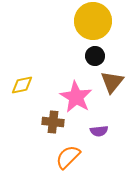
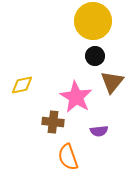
orange semicircle: rotated 64 degrees counterclockwise
